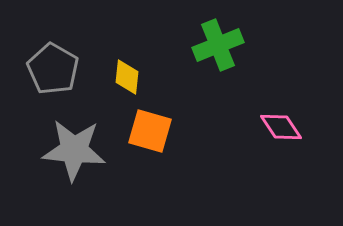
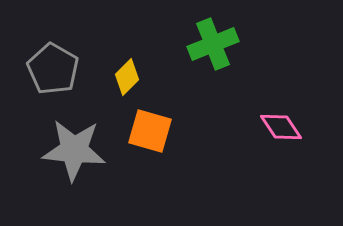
green cross: moved 5 px left, 1 px up
yellow diamond: rotated 39 degrees clockwise
